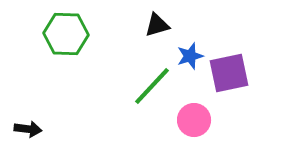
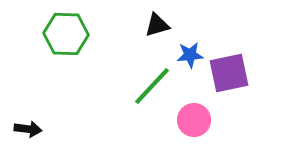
blue star: moved 1 px up; rotated 12 degrees clockwise
